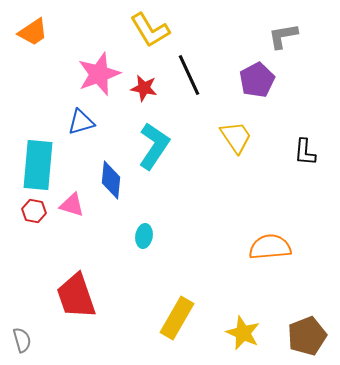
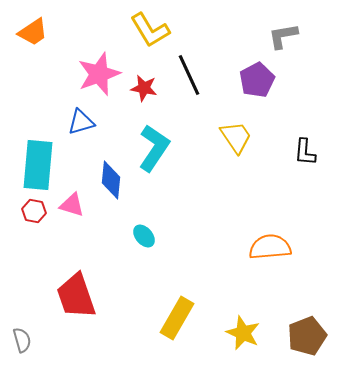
cyan L-shape: moved 2 px down
cyan ellipse: rotated 50 degrees counterclockwise
